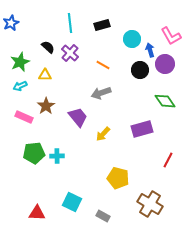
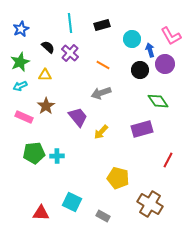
blue star: moved 10 px right, 6 px down
green diamond: moved 7 px left
yellow arrow: moved 2 px left, 2 px up
red triangle: moved 4 px right
